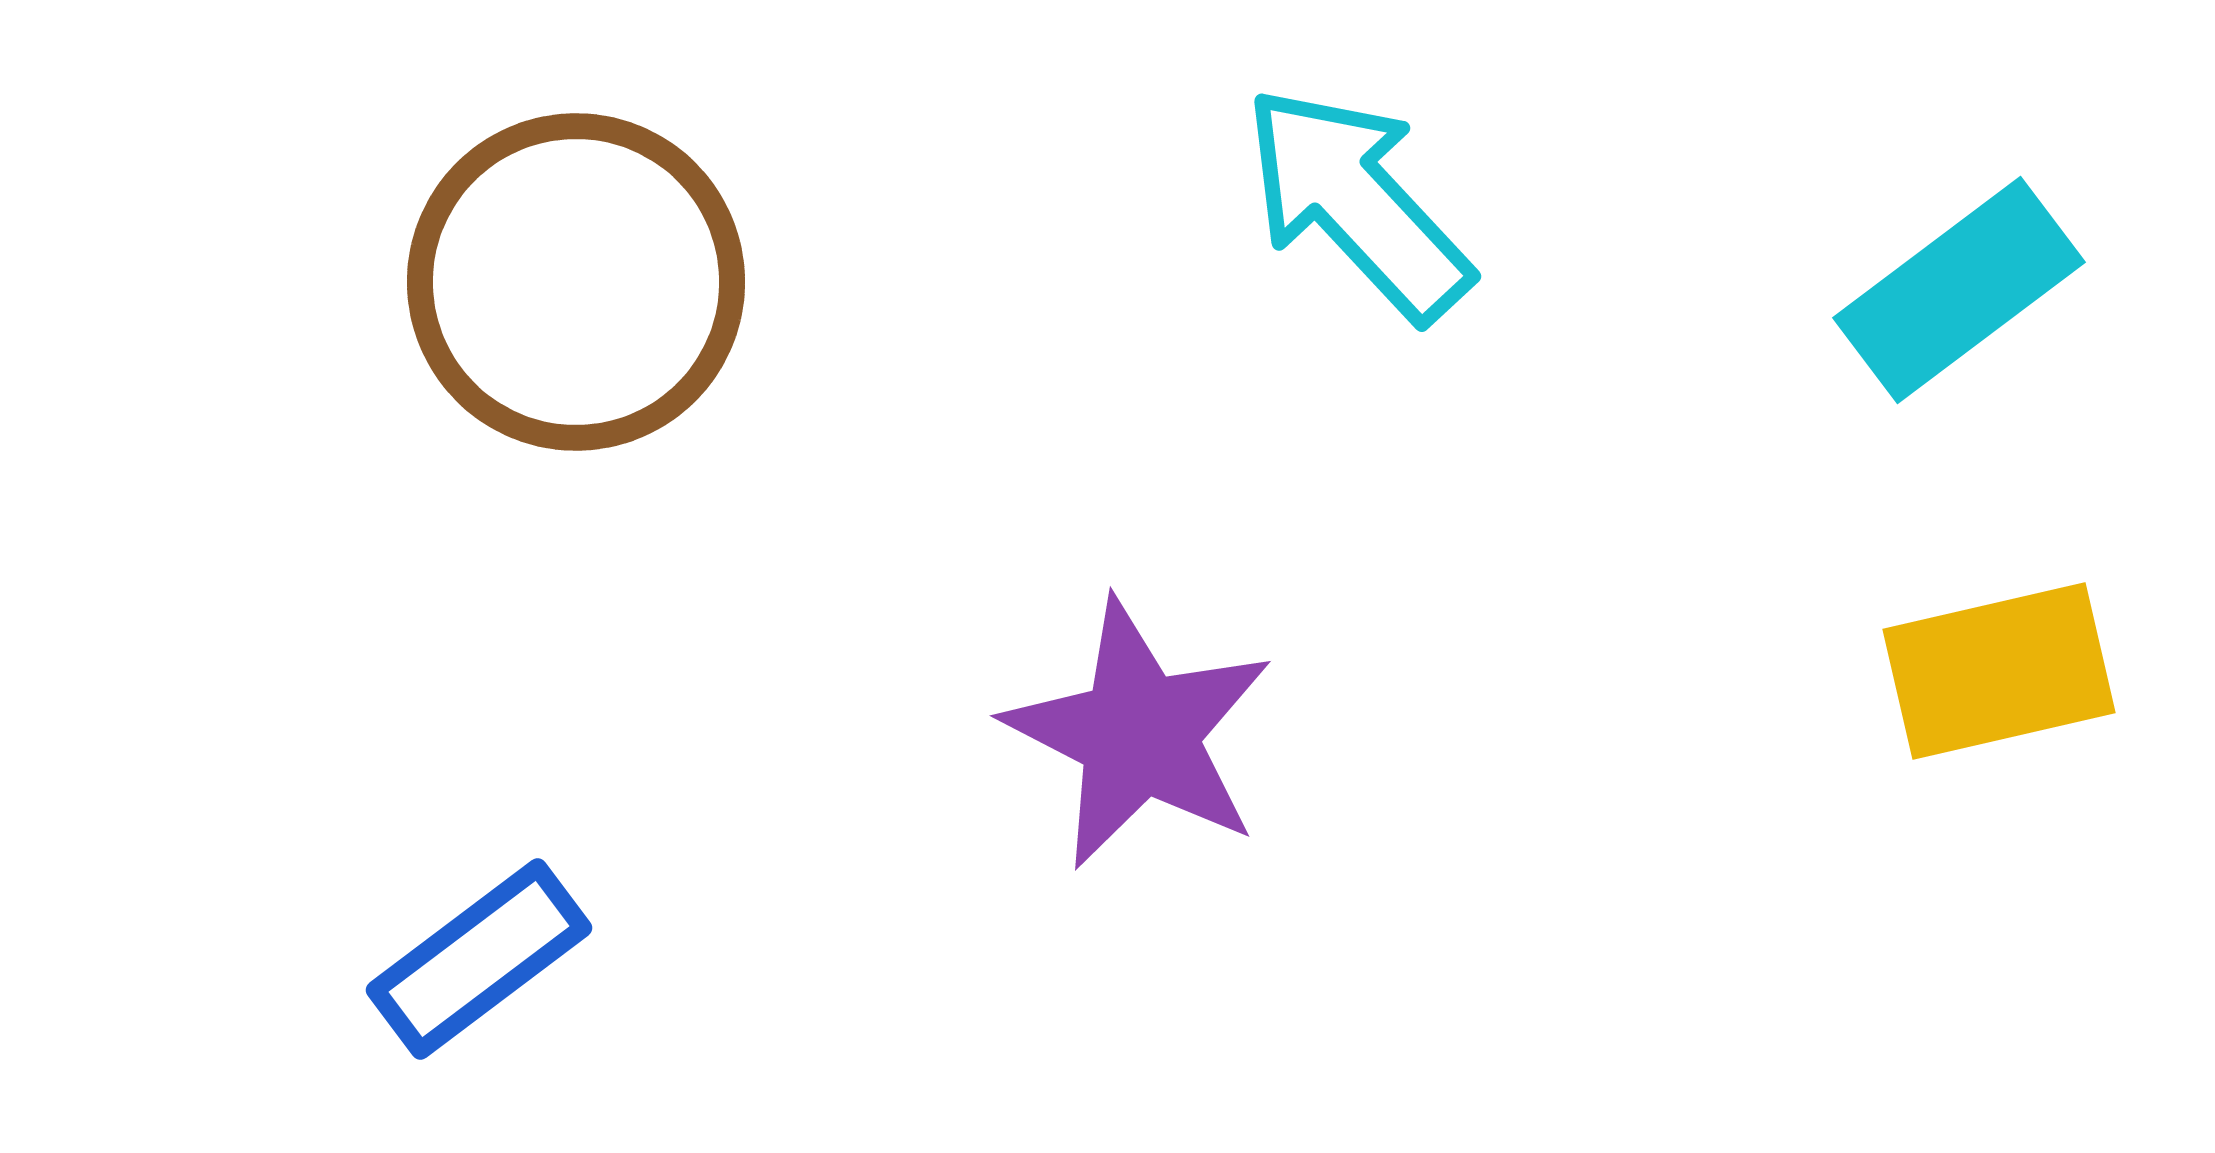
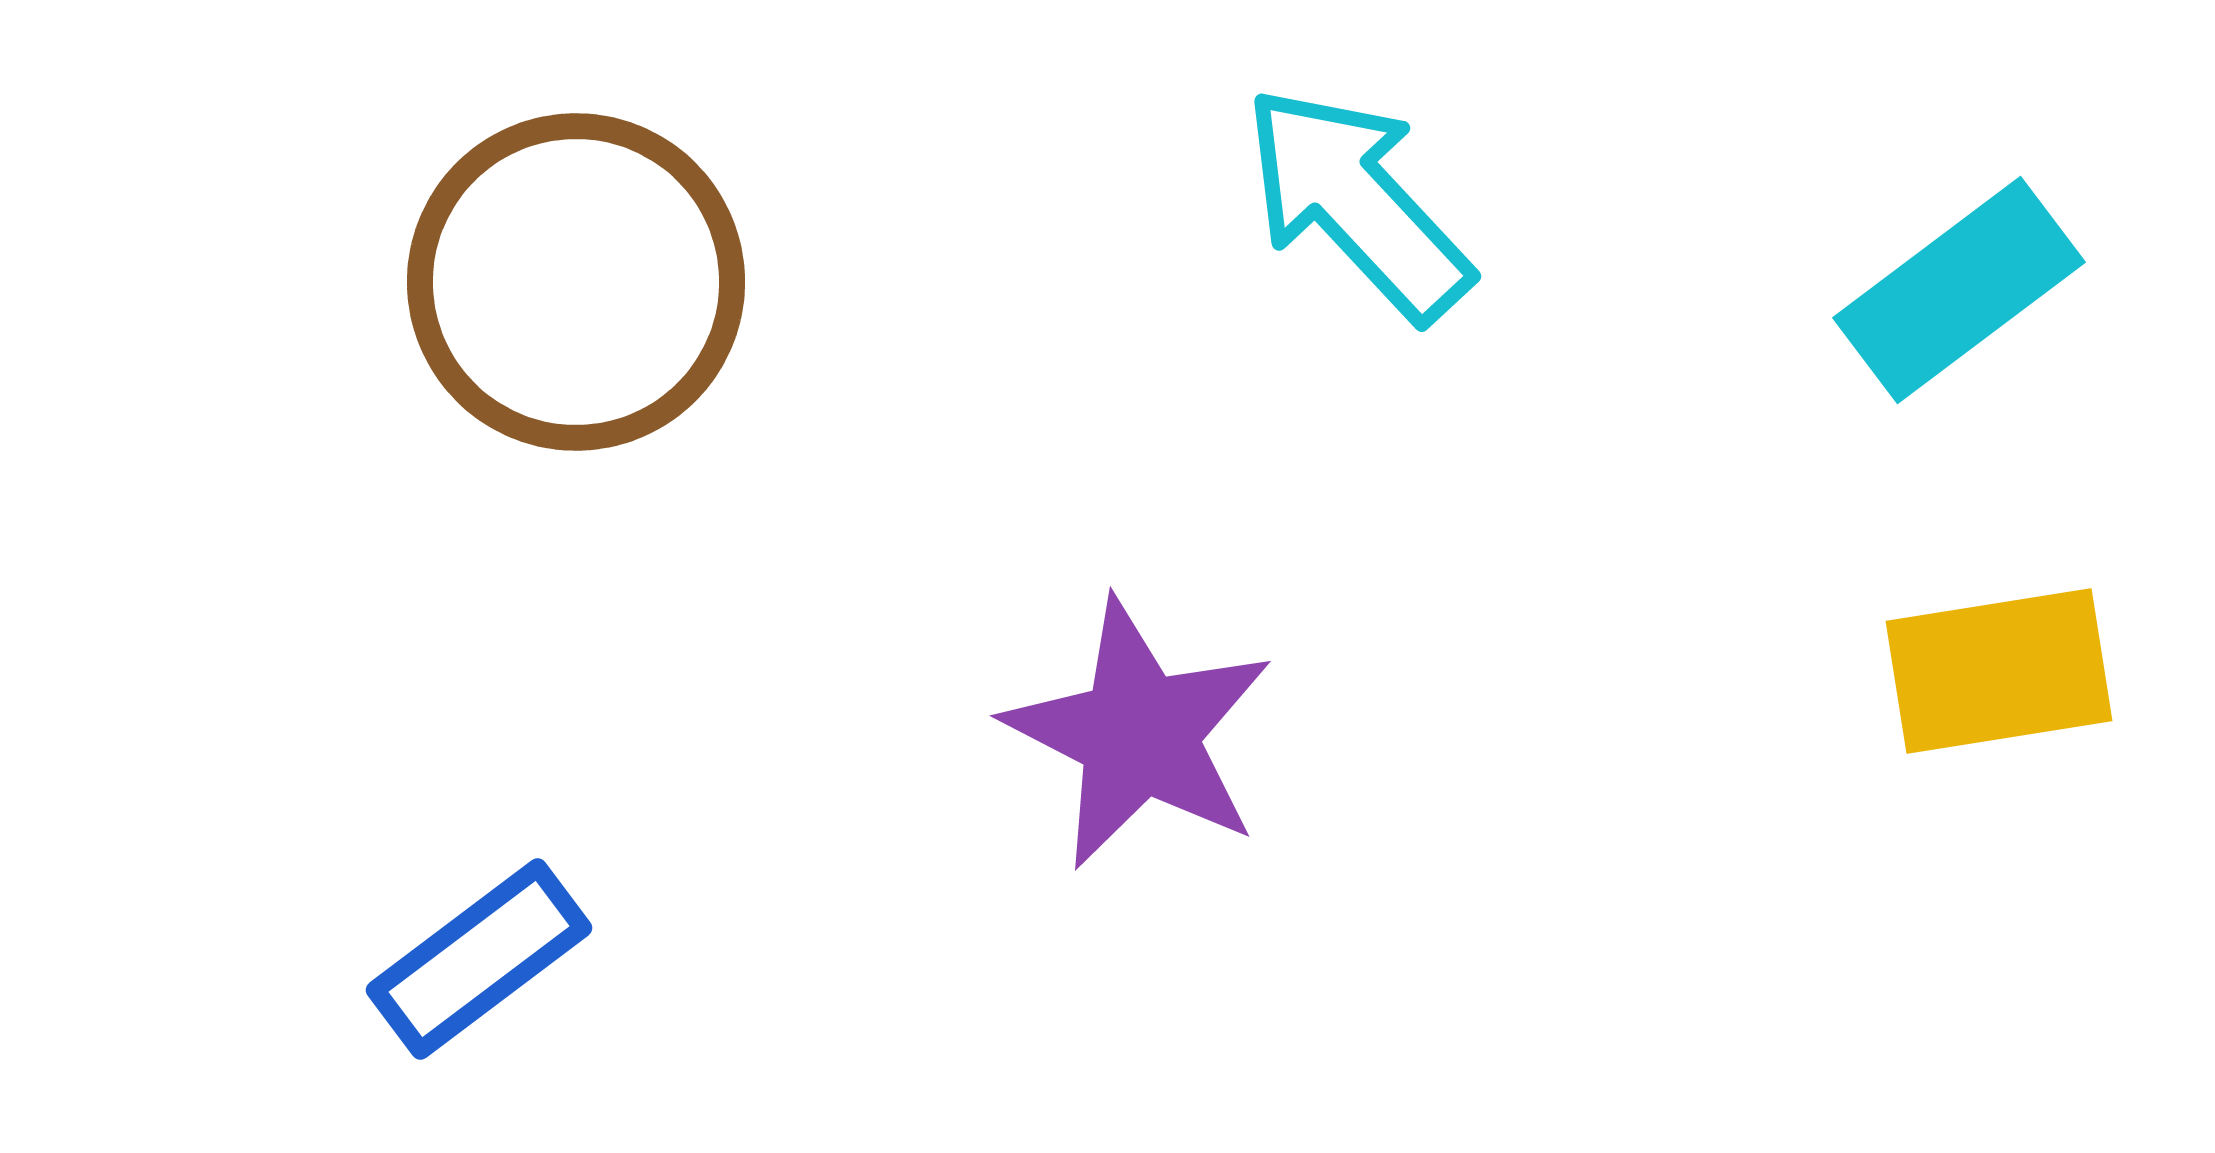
yellow rectangle: rotated 4 degrees clockwise
